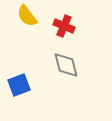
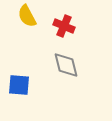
yellow semicircle: rotated 10 degrees clockwise
blue square: rotated 25 degrees clockwise
